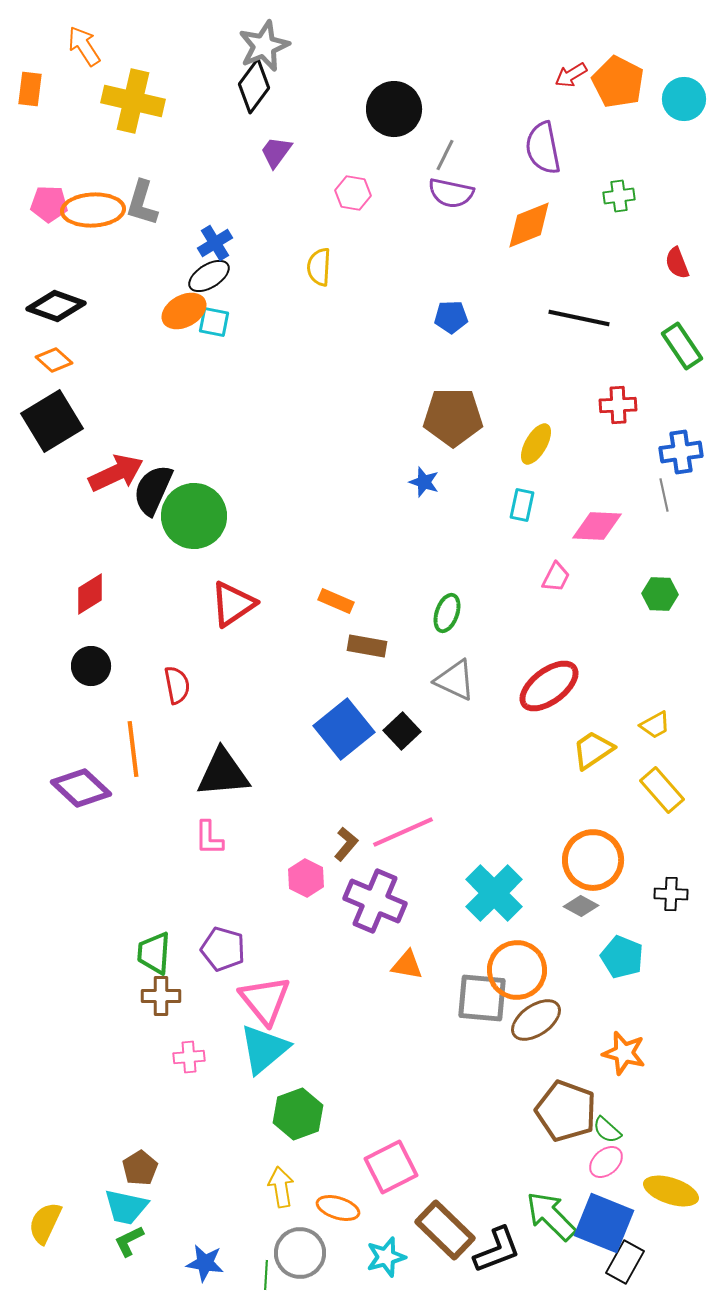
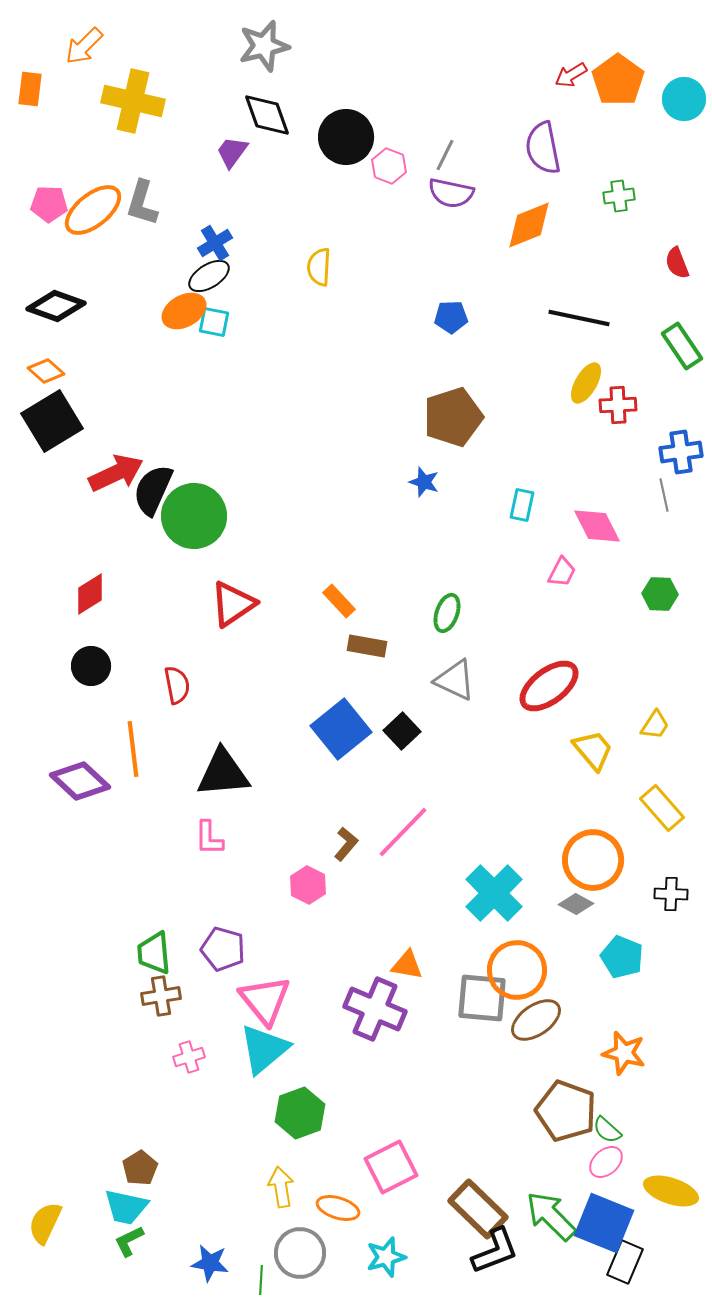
orange arrow at (84, 46): rotated 102 degrees counterclockwise
gray star at (264, 46): rotated 9 degrees clockwise
orange pentagon at (618, 82): moved 2 px up; rotated 9 degrees clockwise
black diamond at (254, 86): moved 13 px right, 29 px down; rotated 56 degrees counterclockwise
black circle at (394, 109): moved 48 px left, 28 px down
purple trapezoid at (276, 152): moved 44 px left
pink hexagon at (353, 193): moved 36 px right, 27 px up; rotated 12 degrees clockwise
orange ellipse at (93, 210): rotated 36 degrees counterclockwise
orange diamond at (54, 360): moved 8 px left, 11 px down
brown pentagon at (453, 417): rotated 18 degrees counterclockwise
yellow ellipse at (536, 444): moved 50 px right, 61 px up
pink diamond at (597, 526): rotated 60 degrees clockwise
pink trapezoid at (556, 577): moved 6 px right, 5 px up
orange rectangle at (336, 601): moved 3 px right; rotated 24 degrees clockwise
yellow trapezoid at (655, 725): rotated 28 degrees counterclockwise
blue square at (344, 729): moved 3 px left
yellow trapezoid at (593, 750): rotated 84 degrees clockwise
purple diamond at (81, 788): moved 1 px left, 7 px up
yellow rectangle at (662, 790): moved 18 px down
pink line at (403, 832): rotated 22 degrees counterclockwise
pink hexagon at (306, 878): moved 2 px right, 7 px down
purple cross at (375, 901): moved 108 px down
gray diamond at (581, 906): moved 5 px left, 2 px up
green trapezoid at (154, 953): rotated 9 degrees counterclockwise
brown cross at (161, 996): rotated 9 degrees counterclockwise
pink cross at (189, 1057): rotated 12 degrees counterclockwise
green hexagon at (298, 1114): moved 2 px right, 1 px up
brown rectangle at (445, 1230): moved 33 px right, 21 px up
black L-shape at (497, 1250): moved 2 px left, 1 px down
black rectangle at (625, 1262): rotated 6 degrees counterclockwise
blue star at (205, 1263): moved 5 px right
green line at (266, 1275): moved 5 px left, 5 px down
